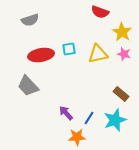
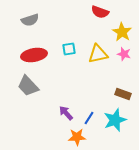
red ellipse: moved 7 px left
brown rectangle: moved 2 px right; rotated 21 degrees counterclockwise
